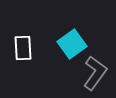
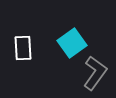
cyan square: moved 1 px up
